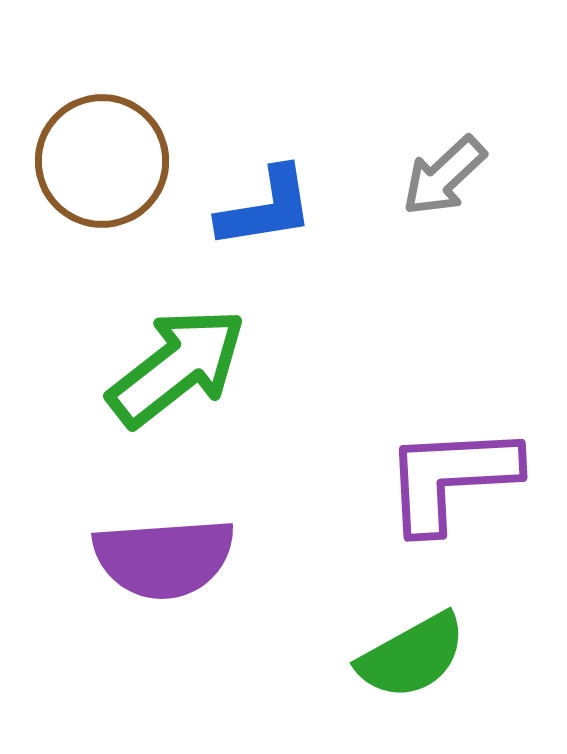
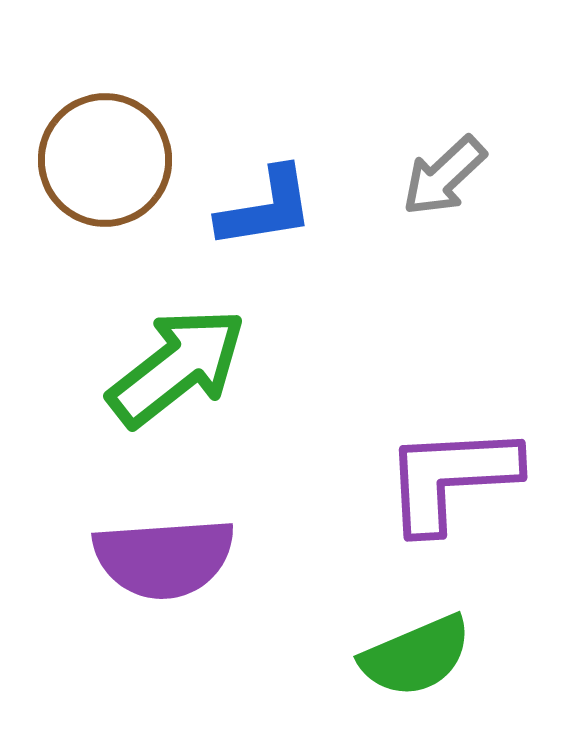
brown circle: moved 3 px right, 1 px up
green semicircle: moved 4 px right; rotated 6 degrees clockwise
